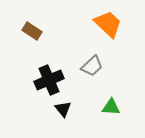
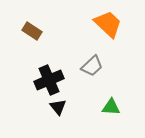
black triangle: moved 5 px left, 2 px up
